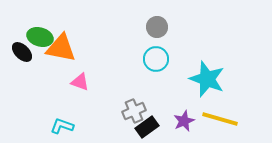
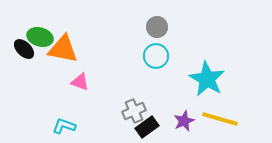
orange triangle: moved 2 px right, 1 px down
black ellipse: moved 2 px right, 3 px up
cyan circle: moved 3 px up
cyan star: rotated 9 degrees clockwise
cyan L-shape: moved 2 px right
